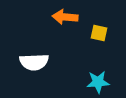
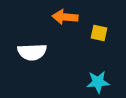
white semicircle: moved 2 px left, 10 px up
